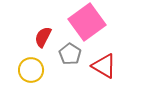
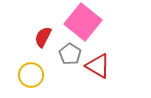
pink square: moved 4 px left; rotated 15 degrees counterclockwise
red triangle: moved 6 px left
yellow circle: moved 5 px down
